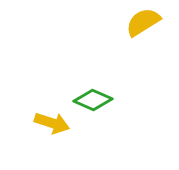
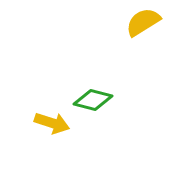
green diamond: rotated 9 degrees counterclockwise
